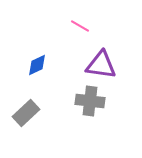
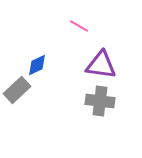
pink line: moved 1 px left
gray cross: moved 10 px right
gray rectangle: moved 9 px left, 23 px up
